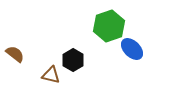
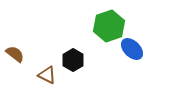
brown triangle: moved 4 px left; rotated 12 degrees clockwise
